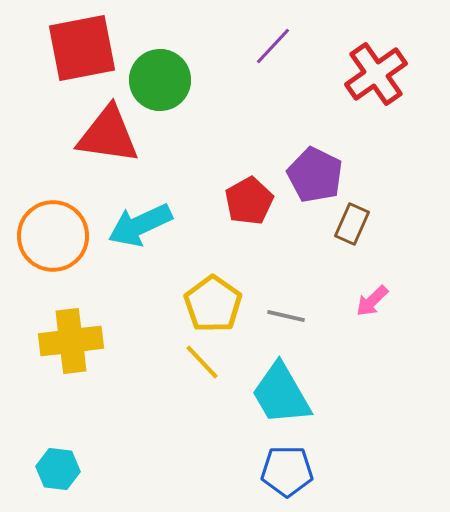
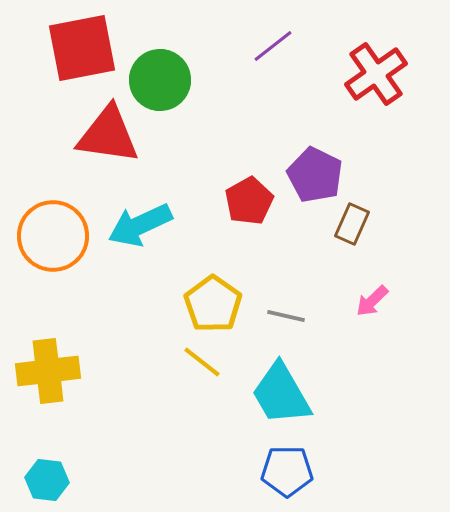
purple line: rotated 9 degrees clockwise
yellow cross: moved 23 px left, 30 px down
yellow line: rotated 9 degrees counterclockwise
cyan hexagon: moved 11 px left, 11 px down
